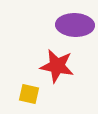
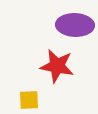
yellow square: moved 6 px down; rotated 15 degrees counterclockwise
